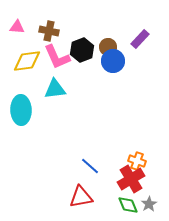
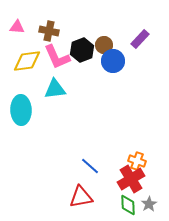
brown circle: moved 4 px left, 2 px up
green diamond: rotated 20 degrees clockwise
